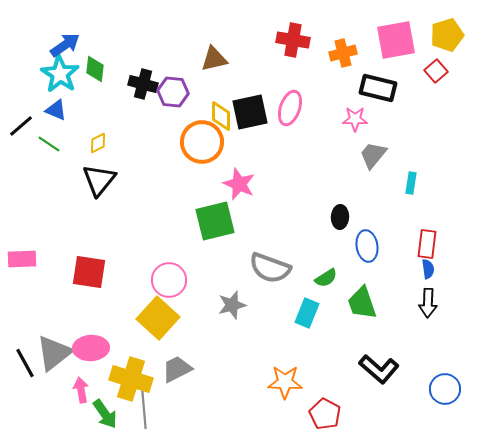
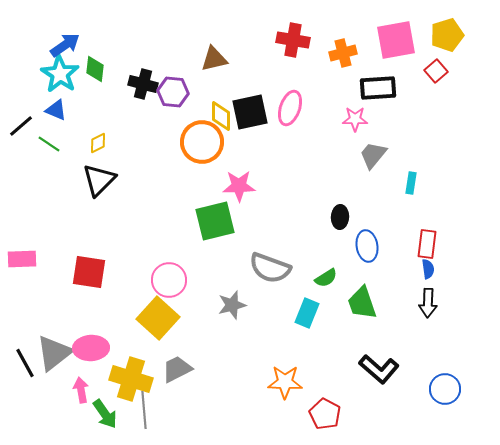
black rectangle at (378, 88): rotated 18 degrees counterclockwise
black triangle at (99, 180): rotated 6 degrees clockwise
pink star at (239, 184): moved 2 px down; rotated 24 degrees counterclockwise
